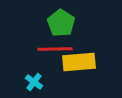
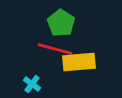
red line: rotated 16 degrees clockwise
cyan cross: moved 2 px left, 2 px down
